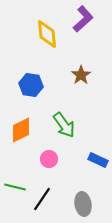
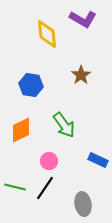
purple L-shape: rotated 72 degrees clockwise
pink circle: moved 2 px down
black line: moved 3 px right, 11 px up
